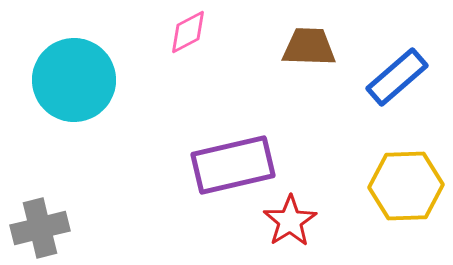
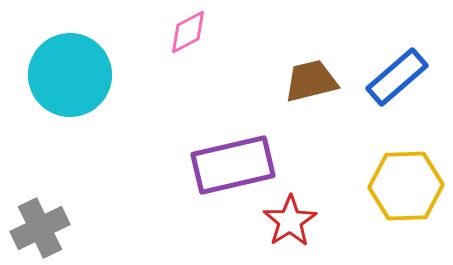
brown trapezoid: moved 2 px right, 34 px down; rotated 16 degrees counterclockwise
cyan circle: moved 4 px left, 5 px up
gray cross: rotated 12 degrees counterclockwise
